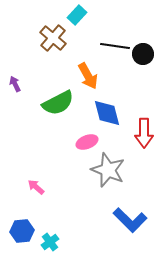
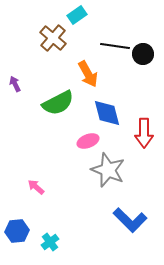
cyan rectangle: rotated 12 degrees clockwise
orange arrow: moved 2 px up
pink ellipse: moved 1 px right, 1 px up
blue hexagon: moved 5 px left
